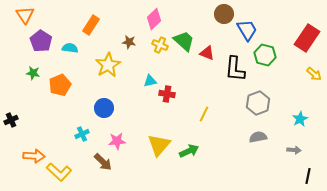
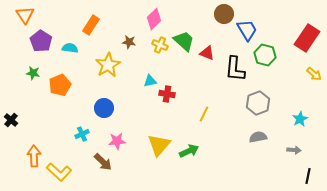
black cross: rotated 24 degrees counterclockwise
orange arrow: rotated 95 degrees counterclockwise
